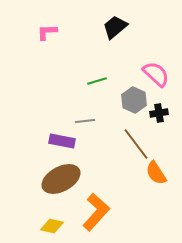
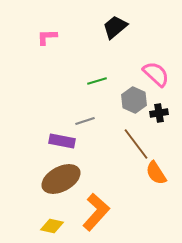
pink L-shape: moved 5 px down
gray line: rotated 12 degrees counterclockwise
